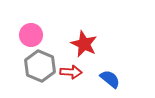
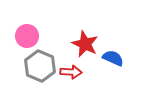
pink circle: moved 4 px left, 1 px down
red star: moved 1 px right
blue semicircle: moved 3 px right, 21 px up; rotated 15 degrees counterclockwise
